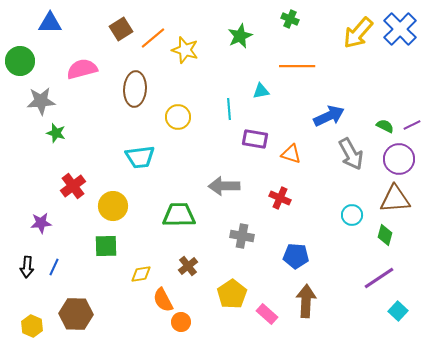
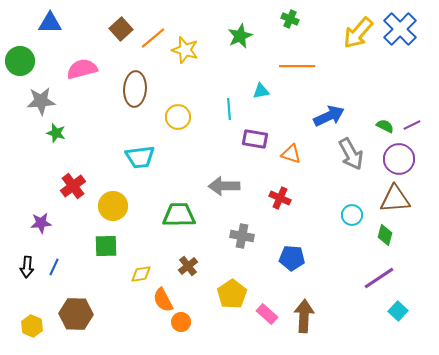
brown square at (121, 29): rotated 10 degrees counterclockwise
blue pentagon at (296, 256): moved 4 px left, 2 px down
brown arrow at (306, 301): moved 2 px left, 15 px down
